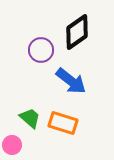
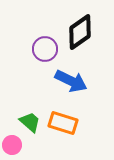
black diamond: moved 3 px right
purple circle: moved 4 px right, 1 px up
blue arrow: rotated 12 degrees counterclockwise
green trapezoid: moved 4 px down
